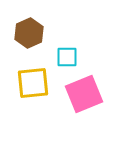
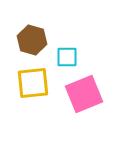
brown hexagon: moved 3 px right, 7 px down; rotated 20 degrees counterclockwise
